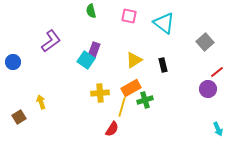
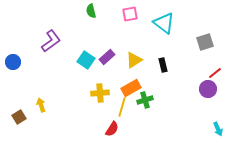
pink square: moved 1 px right, 2 px up; rotated 21 degrees counterclockwise
gray square: rotated 24 degrees clockwise
purple rectangle: moved 13 px right, 7 px down; rotated 28 degrees clockwise
red line: moved 2 px left, 1 px down
yellow arrow: moved 3 px down
